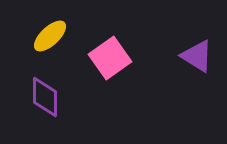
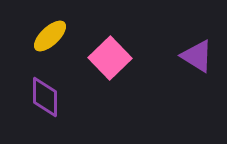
pink square: rotated 9 degrees counterclockwise
